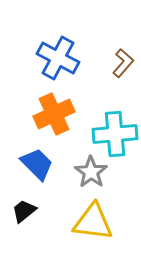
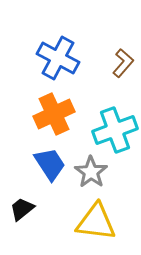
cyan cross: moved 4 px up; rotated 15 degrees counterclockwise
blue trapezoid: moved 13 px right; rotated 12 degrees clockwise
black trapezoid: moved 2 px left, 2 px up
yellow triangle: moved 3 px right
